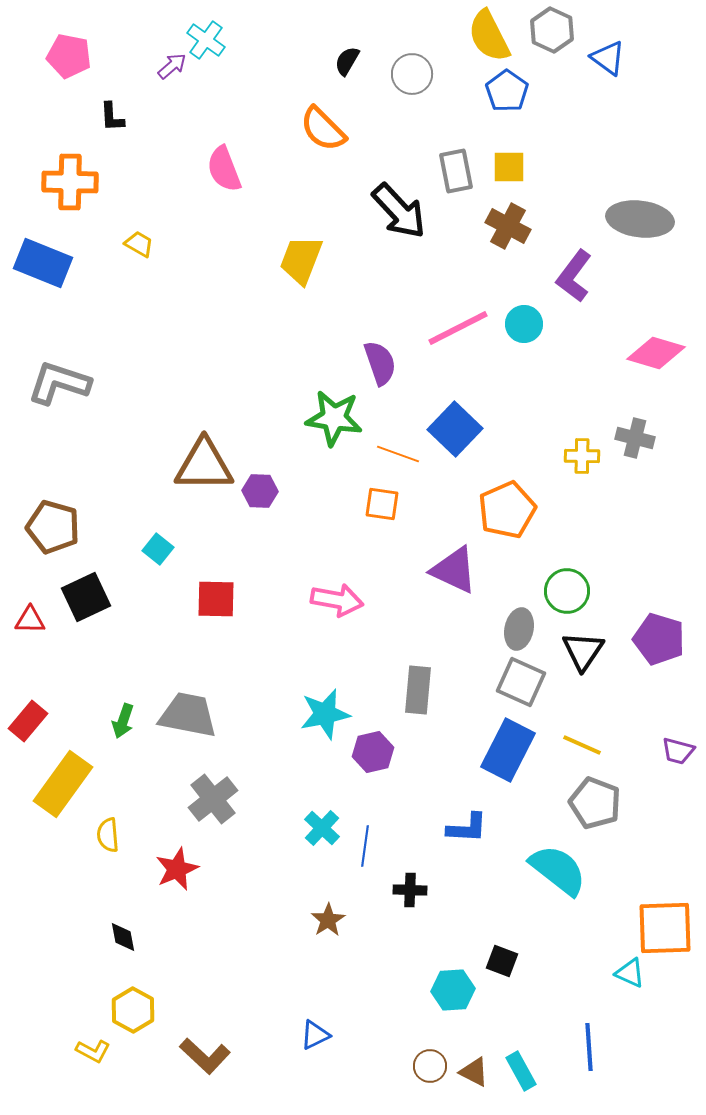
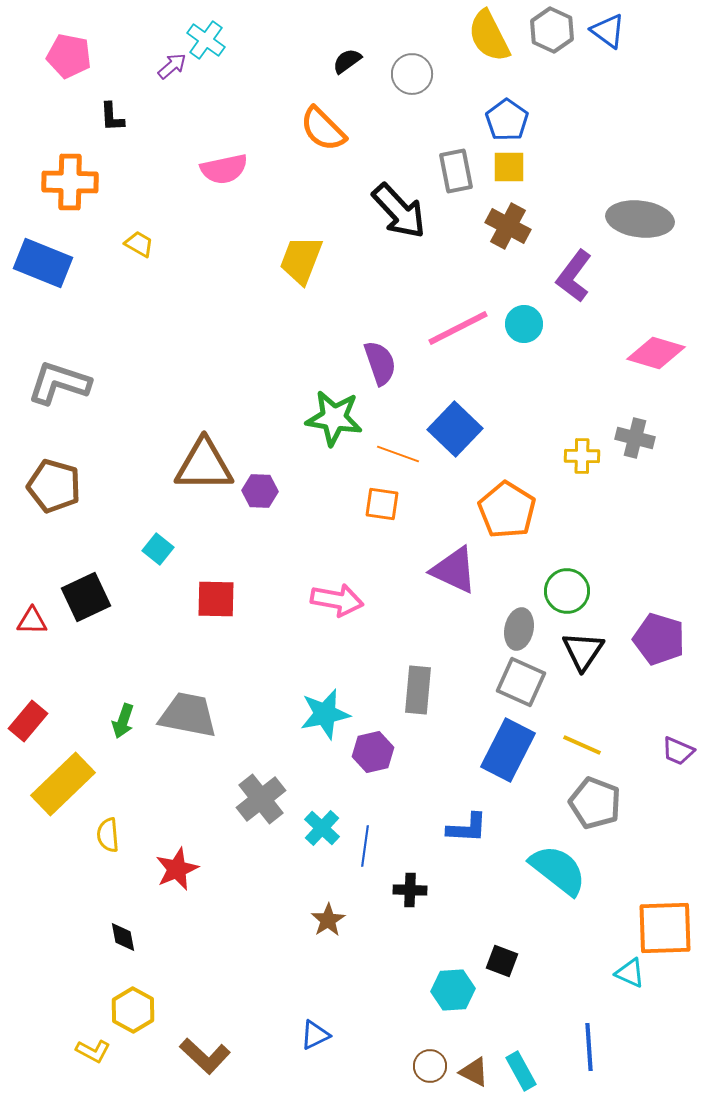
blue triangle at (608, 58): moved 27 px up
black semicircle at (347, 61): rotated 24 degrees clockwise
blue pentagon at (507, 91): moved 29 px down
pink semicircle at (224, 169): rotated 81 degrees counterclockwise
orange pentagon at (507, 510): rotated 16 degrees counterclockwise
brown pentagon at (53, 527): moved 1 px right, 41 px up
red triangle at (30, 620): moved 2 px right, 1 px down
purple trapezoid at (678, 751): rotated 8 degrees clockwise
yellow rectangle at (63, 784): rotated 10 degrees clockwise
gray cross at (213, 799): moved 48 px right
